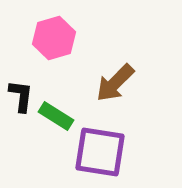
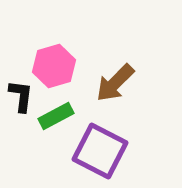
pink hexagon: moved 28 px down
green rectangle: rotated 60 degrees counterclockwise
purple square: moved 1 px up; rotated 18 degrees clockwise
